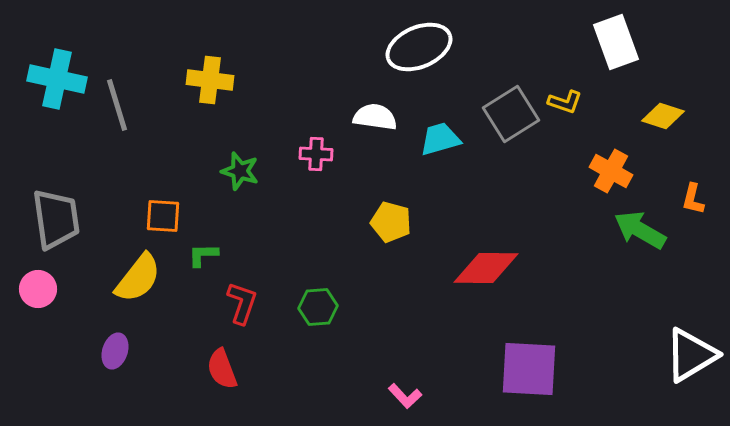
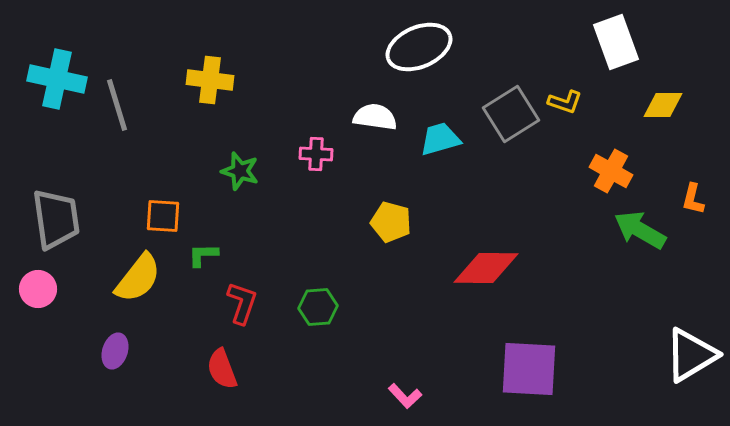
yellow diamond: moved 11 px up; rotated 18 degrees counterclockwise
